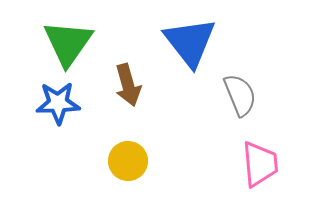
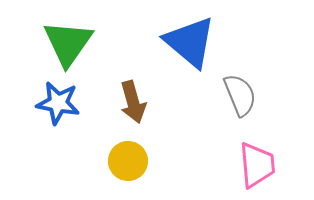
blue triangle: rotated 12 degrees counterclockwise
brown arrow: moved 5 px right, 17 px down
blue star: rotated 12 degrees clockwise
pink trapezoid: moved 3 px left, 1 px down
